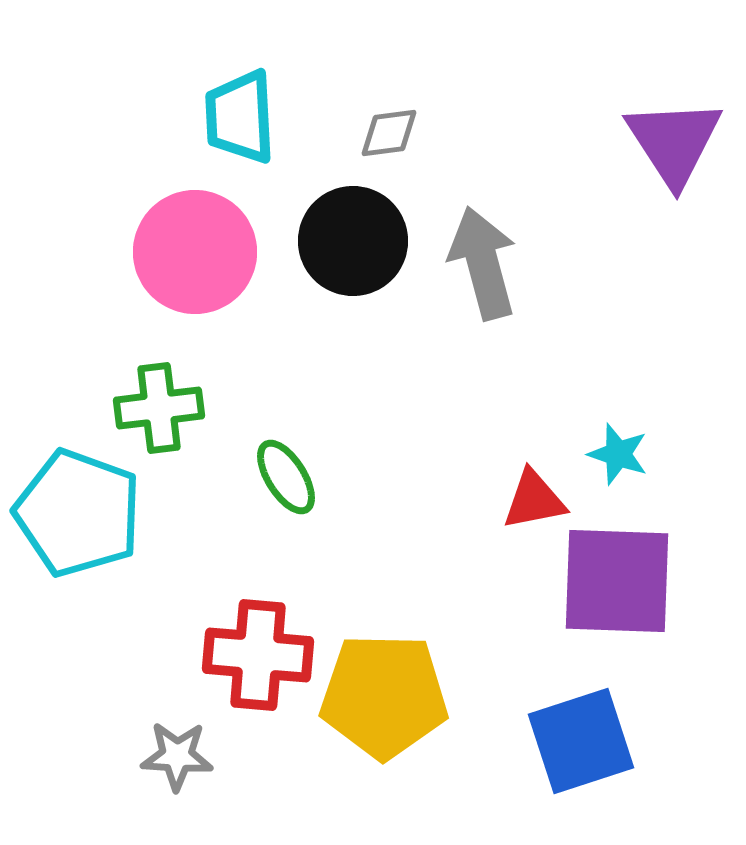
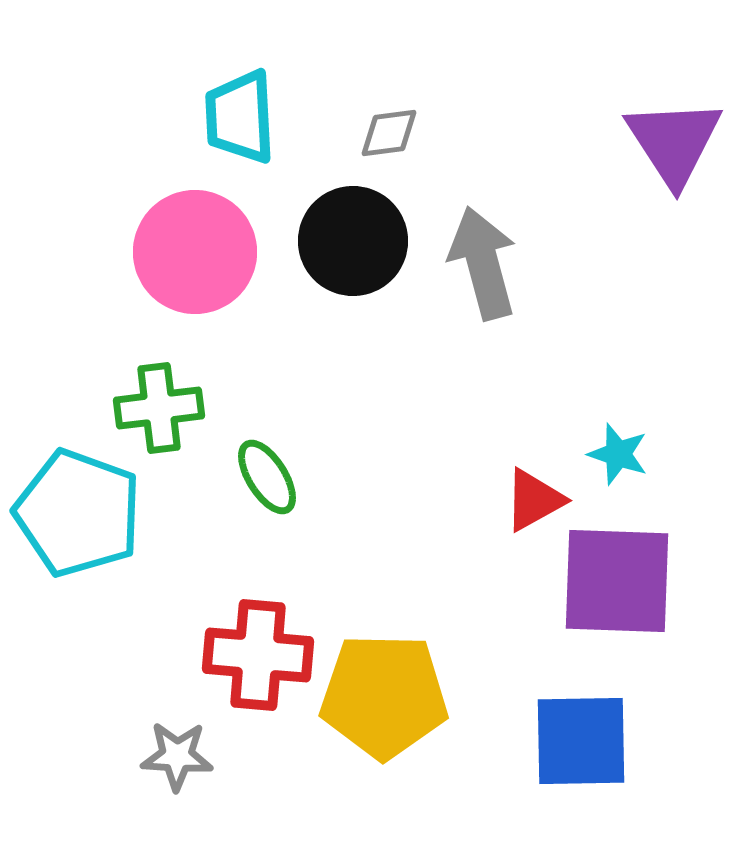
green ellipse: moved 19 px left
red triangle: rotated 18 degrees counterclockwise
blue square: rotated 17 degrees clockwise
